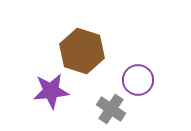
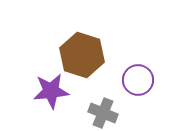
brown hexagon: moved 4 px down
gray cross: moved 8 px left, 4 px down; rotated 12 degrees counterclockwise
